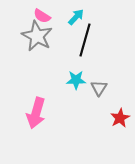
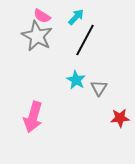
black line: rotated 12 degrees clockwise
cyan star: rotated 30 degrees clockwise
pink arrow: moved 3 px left, 4 px down
red star: rotated 24 degrees clockwise
